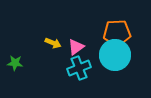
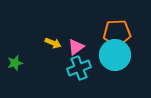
green star: rotated 21 degrees counterclockwise
